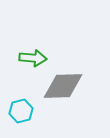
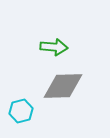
green arrow: moved 21 px right, 11 px up
